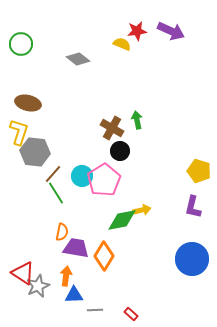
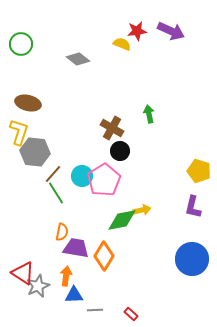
green arrow: moved 12 px right, 6 px up
